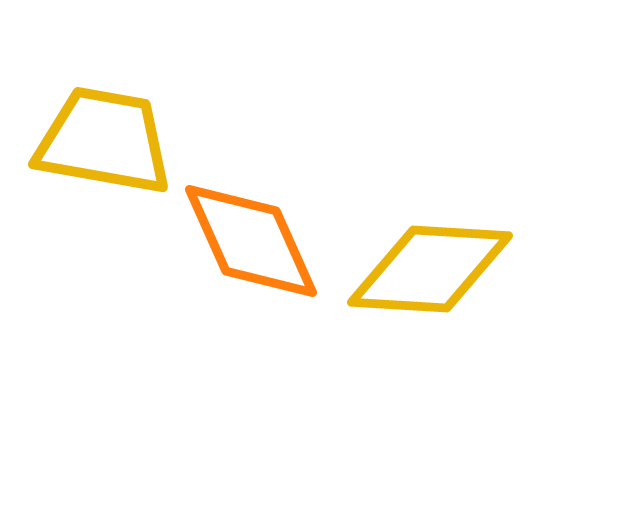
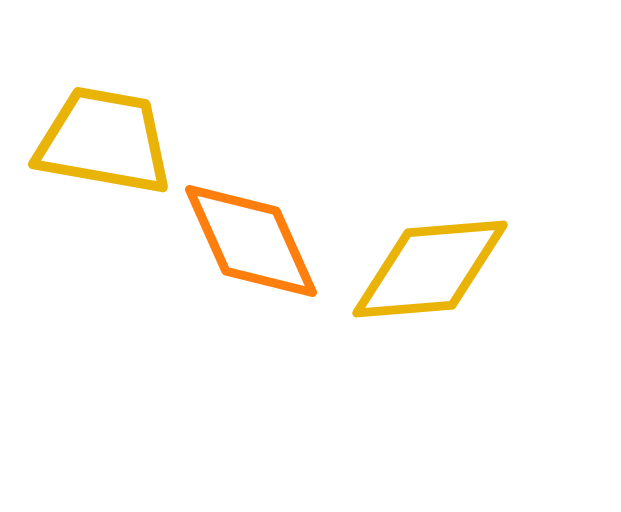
yellow diamond: rotated 8 degrees counterclockwise
